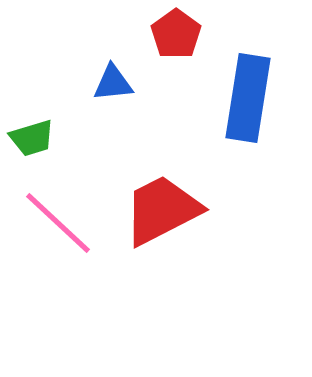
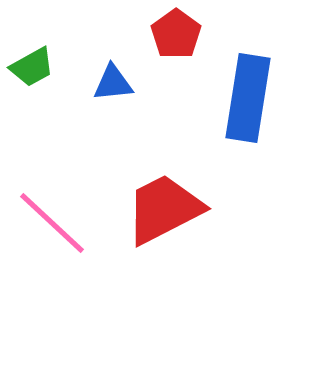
green trapezoid: moved 71 px up; rotated 12 degrees counterclockwise
red trapezoid: moved 2 px right, 1 px up
pink line: moved 6 px left
